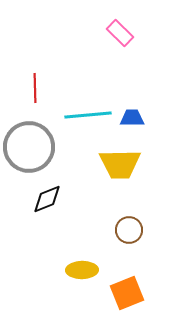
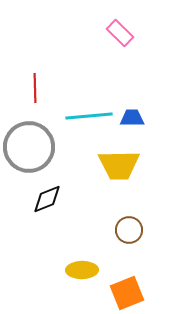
cyan line: moved 1 px right, 1 px down
yellow trapezoid: moved 1 px left, 1 px down
